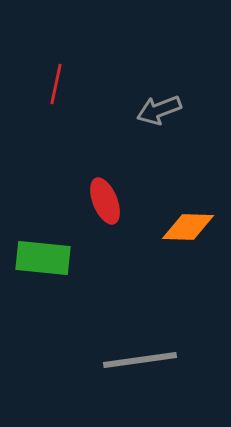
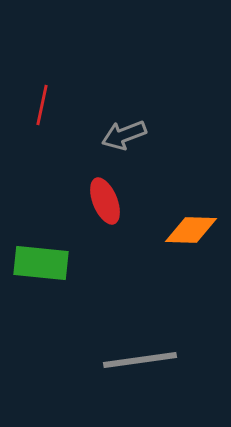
red line: moved 14 px left, 21 px down
gray arrow: moved 35 px left, 25 px down
orange diamond: moved 3 px right, 3 px down
green rectangle: moved 2 px left, 5 px down
